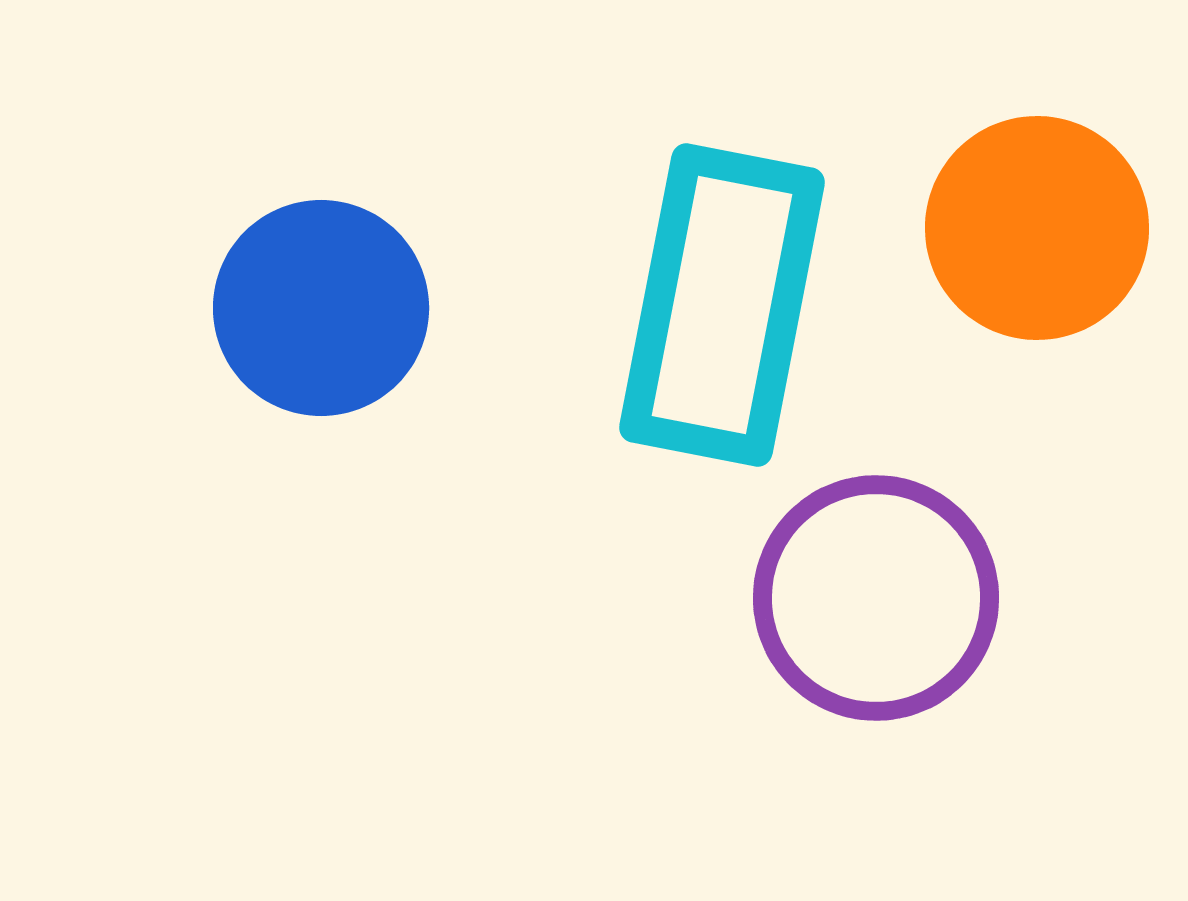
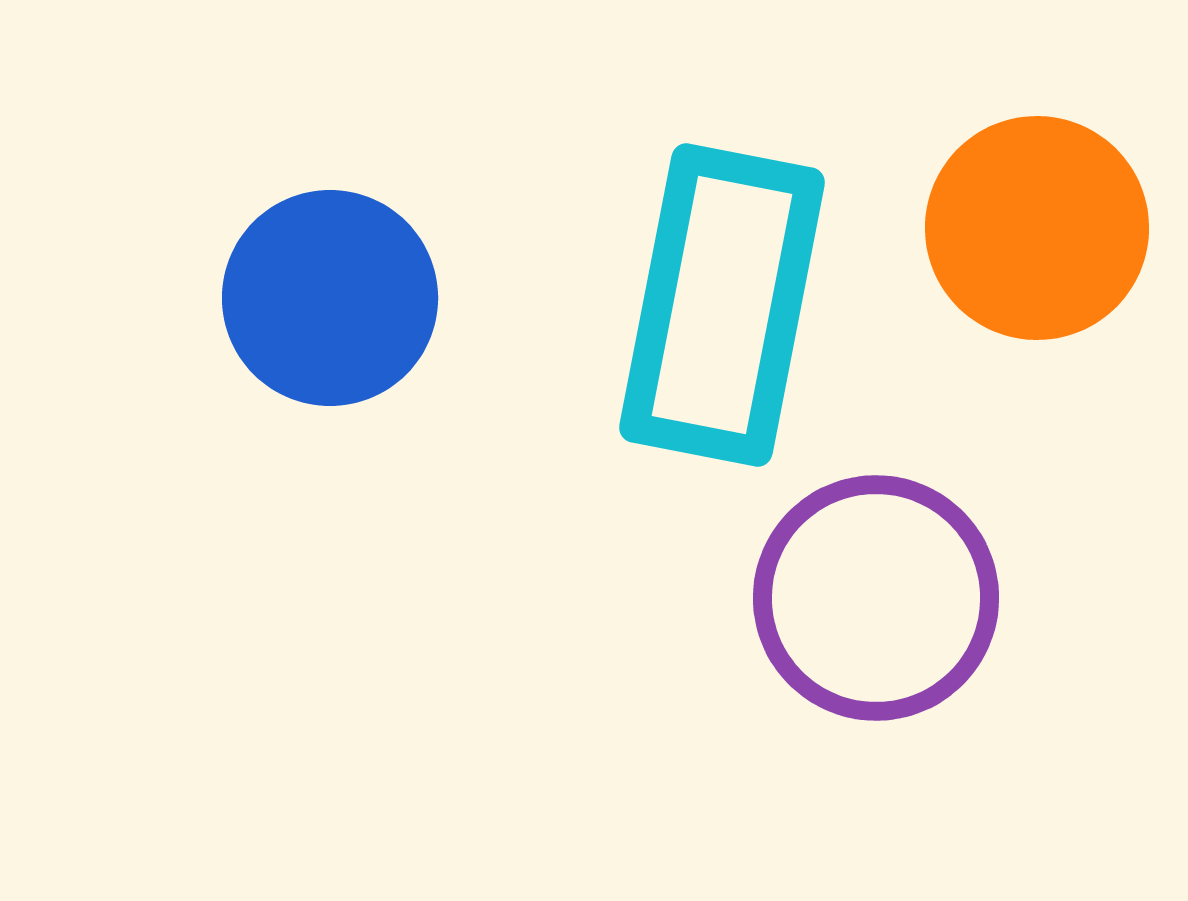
blue circle: moved 9 px right, 10 px up
